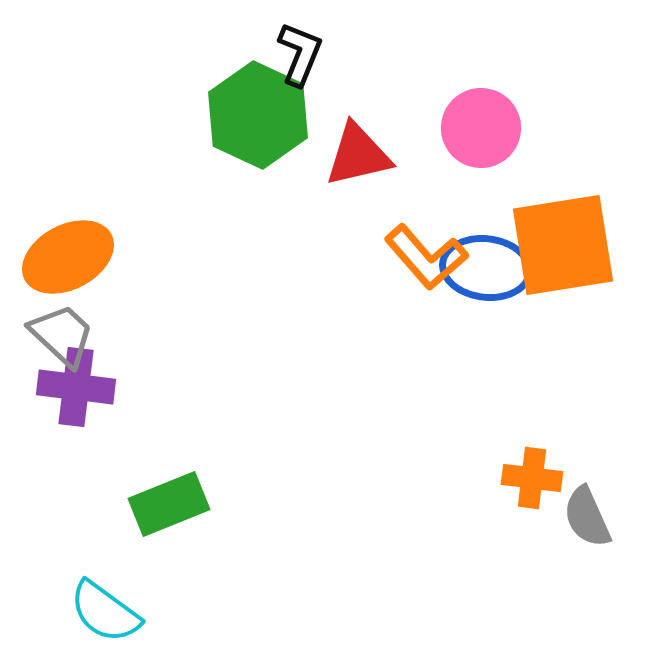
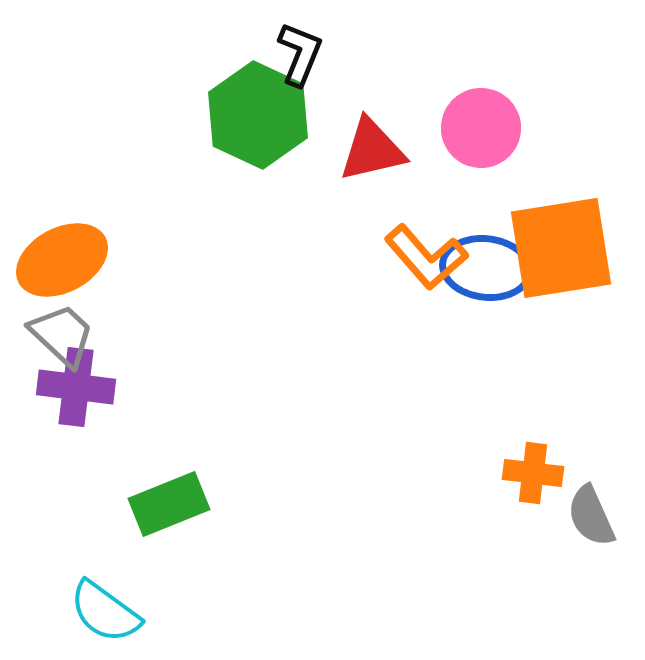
red triangle: moved 14 px right, 5 px up
orange square: moved 2 px left, 3 px down
orange ellipse: moved 6 px left, 3 px down
orange cross: moved 1 px right, 5 px up
gray semicircle: moved 4 px right, 1 px up
